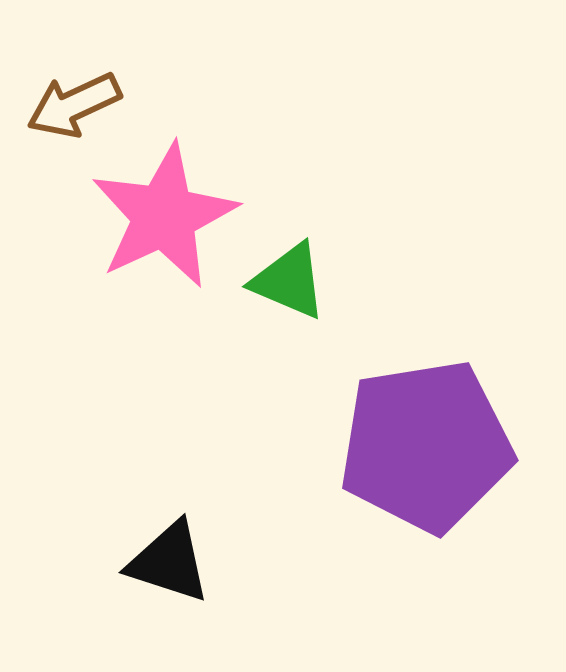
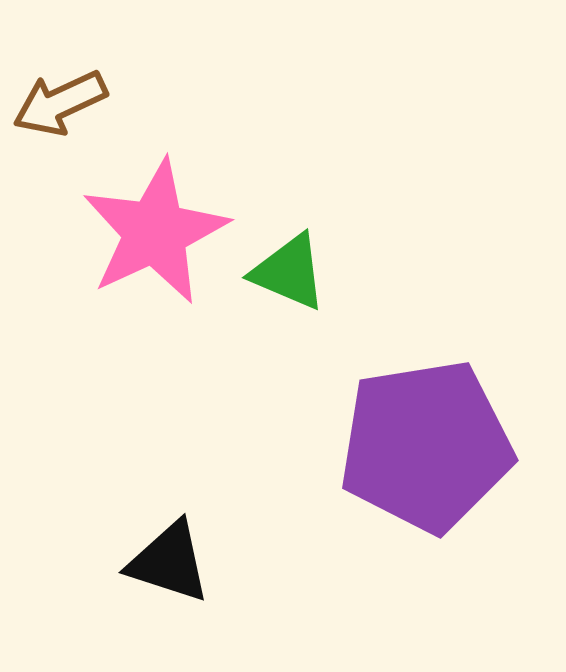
brown arrow: moved 14 px left, 2 px up
pink star: moved 9 px left, 16 px down
green triangle: moved 9 px up
